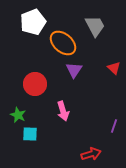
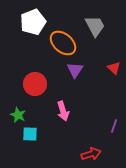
purple triangle: moved 1 px right
